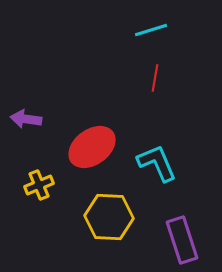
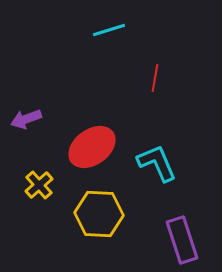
cyan line: moved 42 px left
purple arrow: rotated 28 degrees counterclockwise
yellow cross: rotated 20 degrees counterclockwise
yellow hexagon: moved 10 px left, 3 px up
